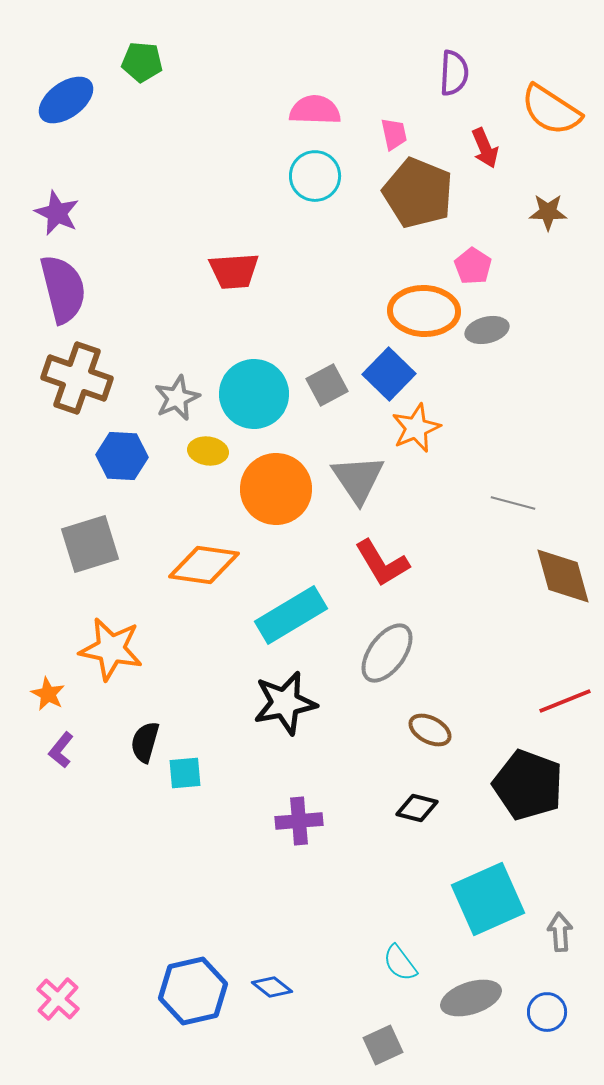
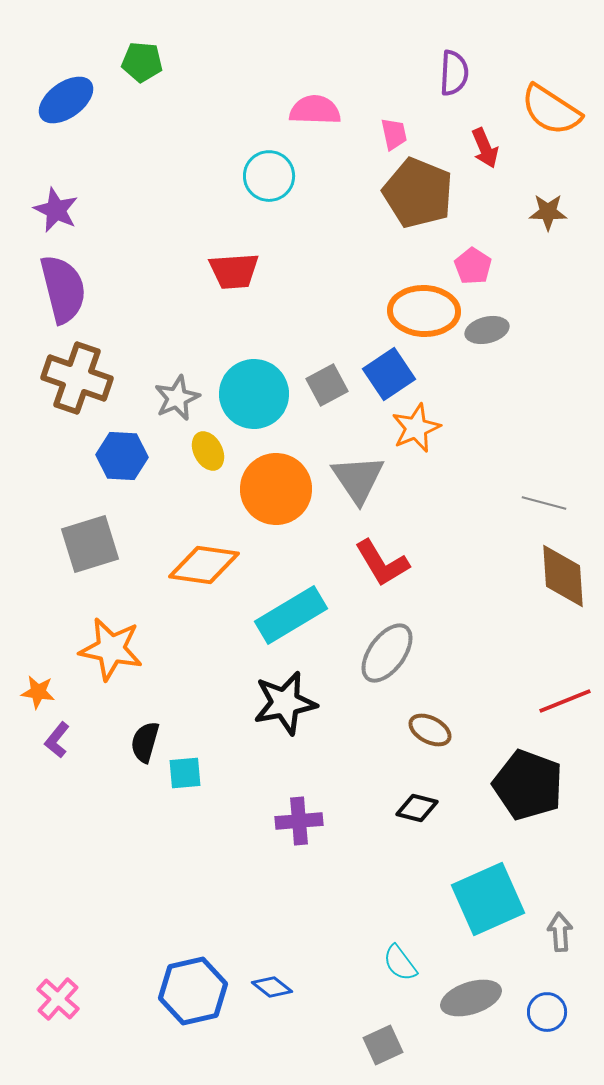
cyan circle at (315, 176): moved 46 px left
purple star at (57, 213): moved 1 px left, 3 px up
blue square at (389, 374): rotated 12 degrees clockwise
yellow ellipse at (208, 451): rotated 54 degrees clockwise
gray line at (513, 503): moved 31 px right
brown diamond at (563, 576): rotated 12 degrees clockwise
orange star at (48, 694): moved 10 px left, 2 px up; rotated 20 degrees counterclockwise
purple L-shape at (61, 750): moved 4 px left, 10 px up
